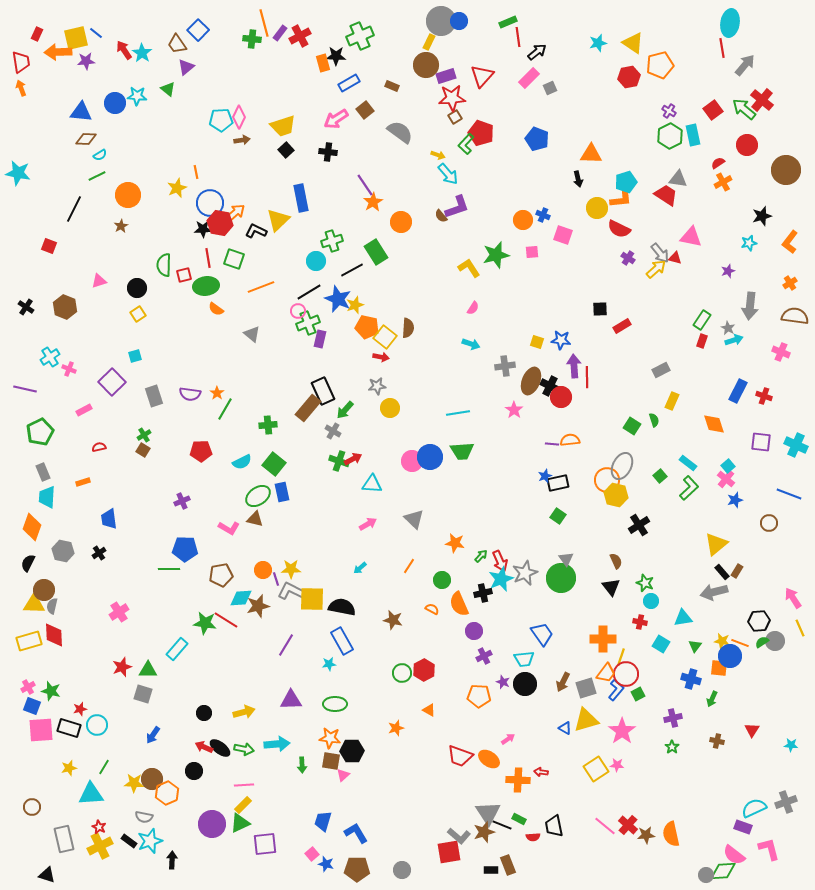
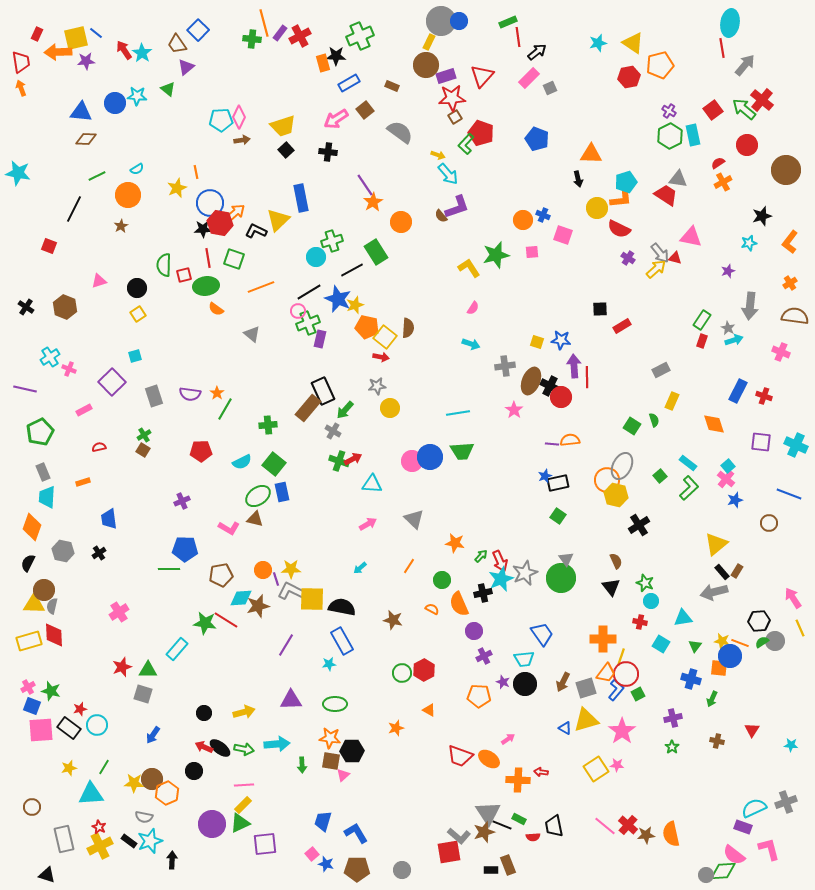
cyan semicircle at (100, 155): moved 37 px right, 14 px down
cyan circle at (316, 261): moved 4 px up
black rectangle at (69, 728): rotated 20 degrees clockwise
